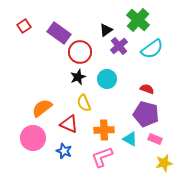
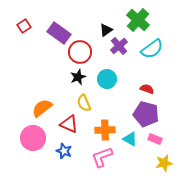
orange cross: moved 1 px right
